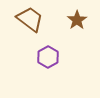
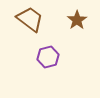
purple hexagon: rotated 15 degrees clockwise
